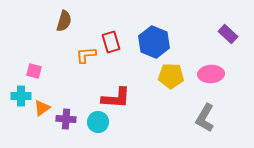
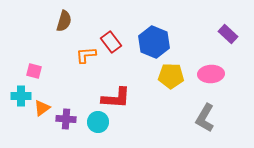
red rectangle: rotated 20 degrees counterclockwise
